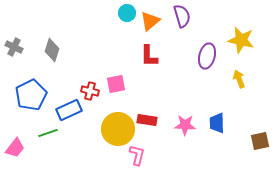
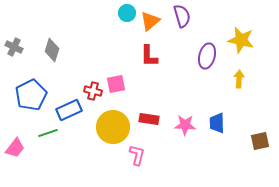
yellow arrow: rotated 24 degrees clockwise
red cross: moved 3 px right
red rectangle: moved 2 px right, 1 px up
yellow circle: moved 5 px left, 2 px up
